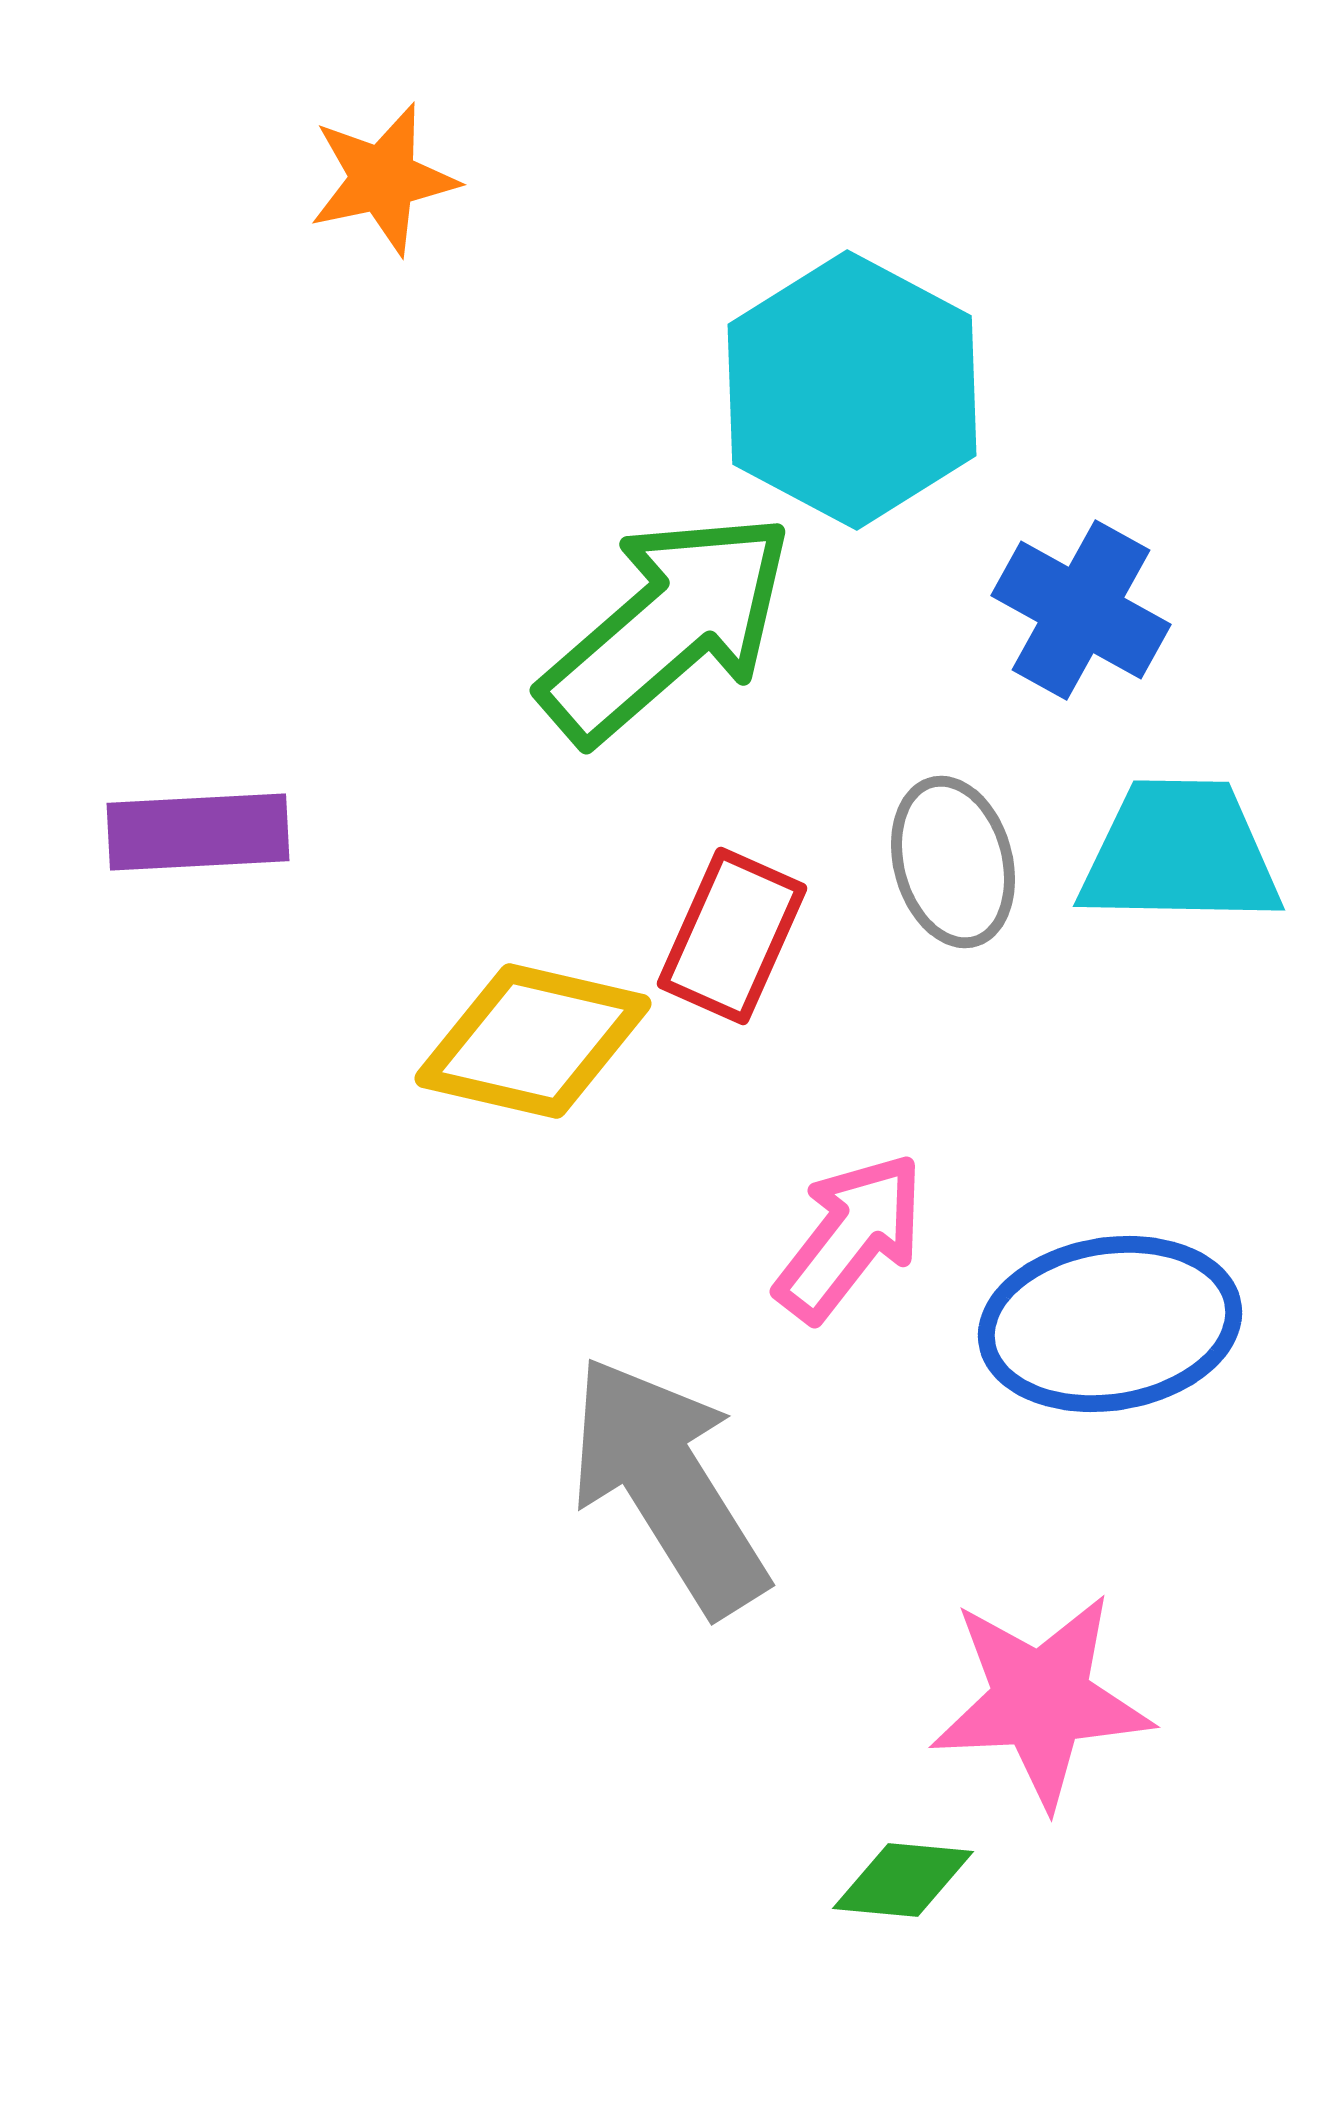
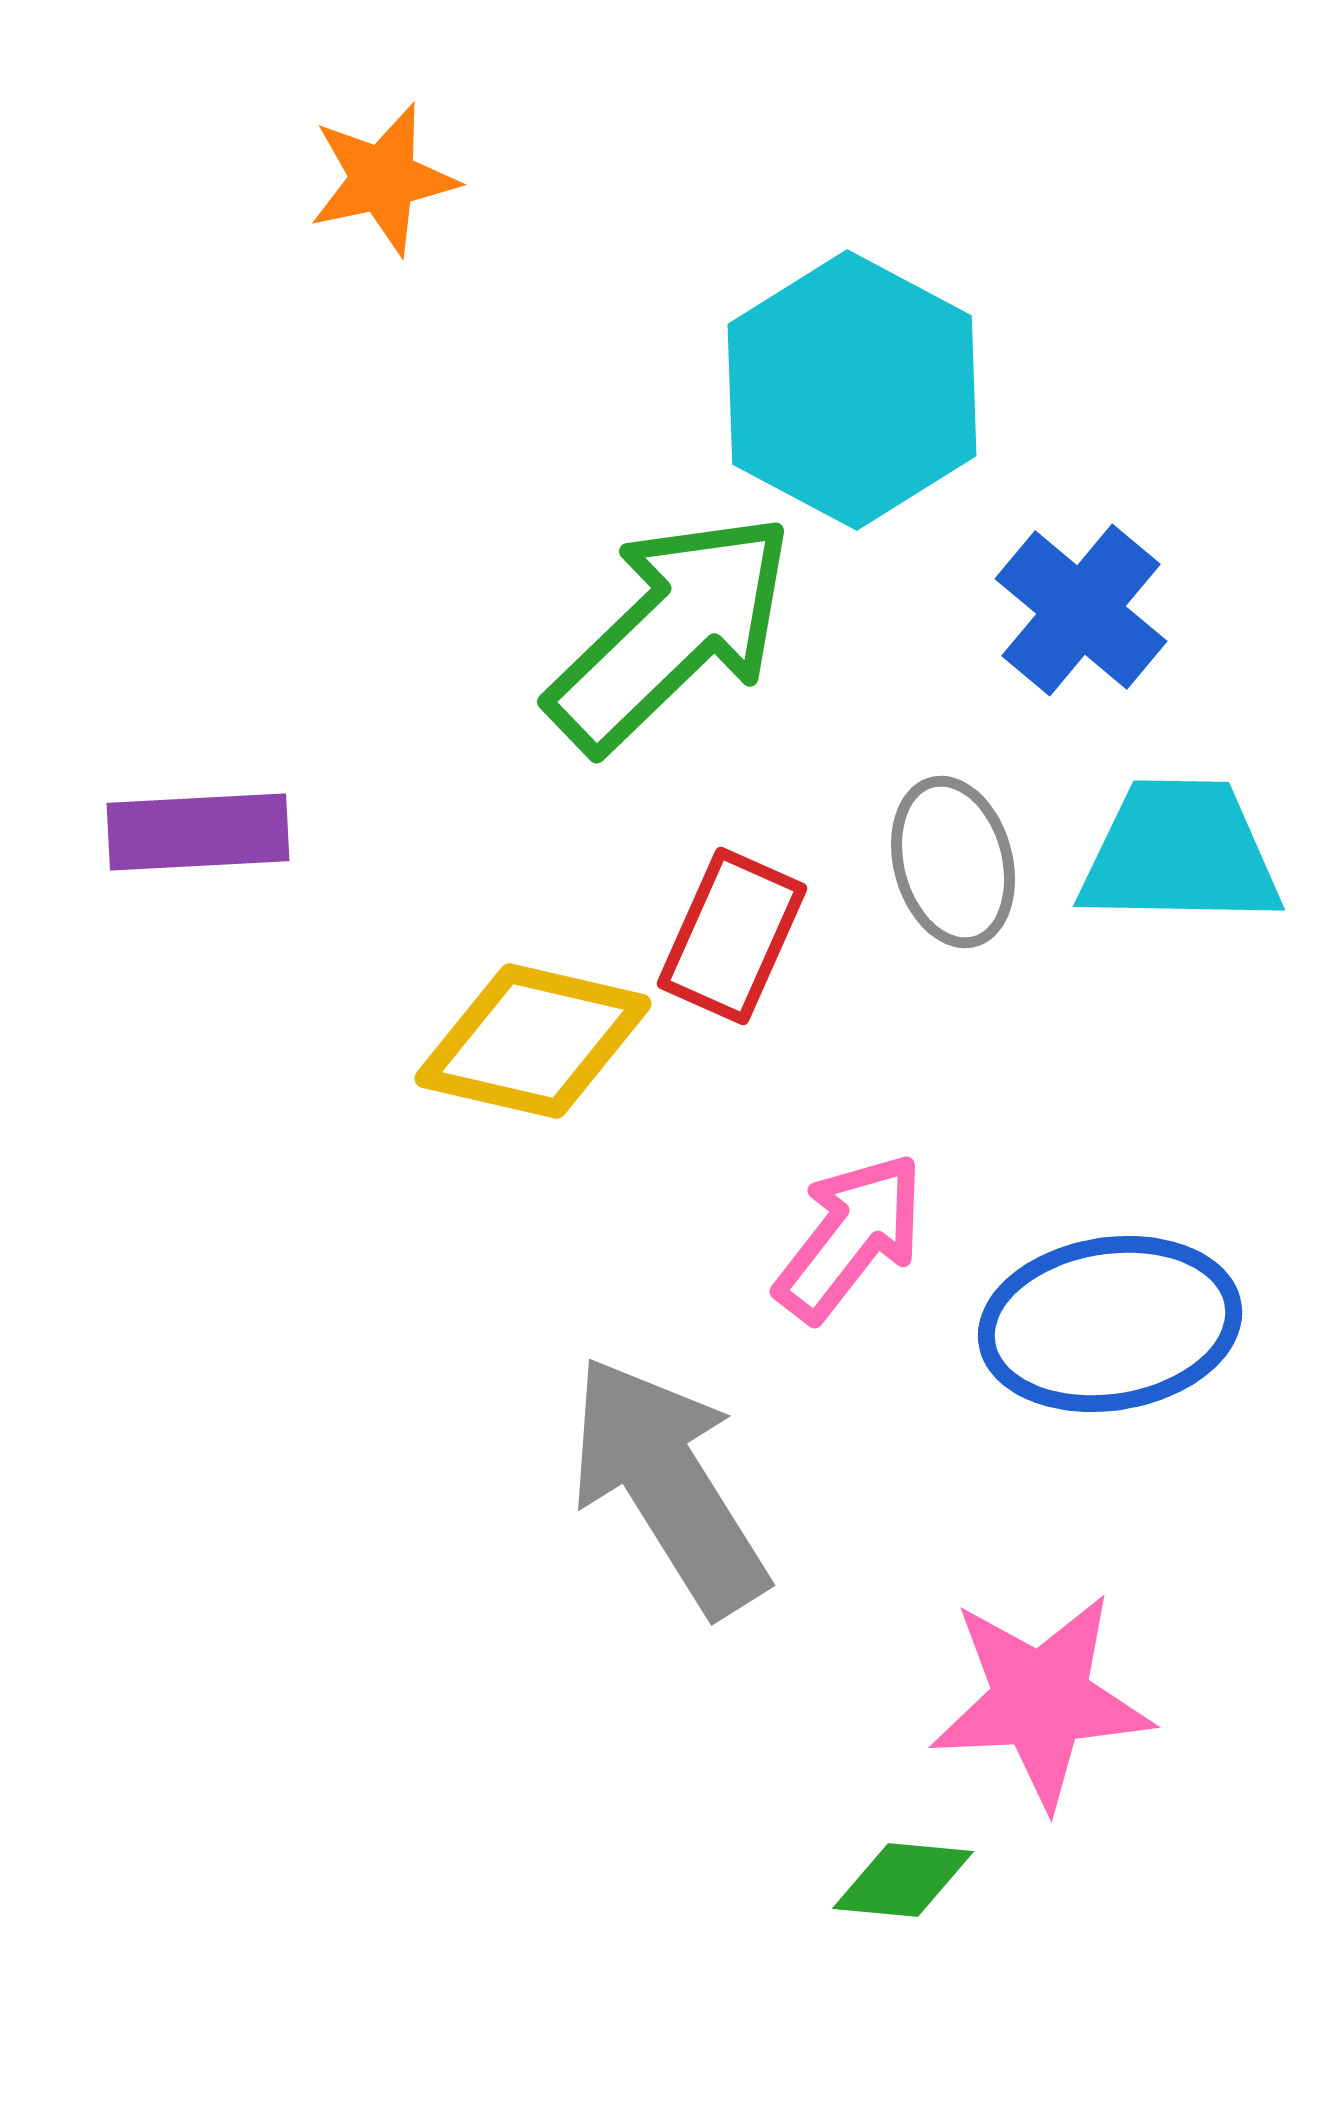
blue cross: rotated 11 degrees clockwise
green arrow: moved 4 px right, 5 px down; rotated 3 degrees counterclockwise
